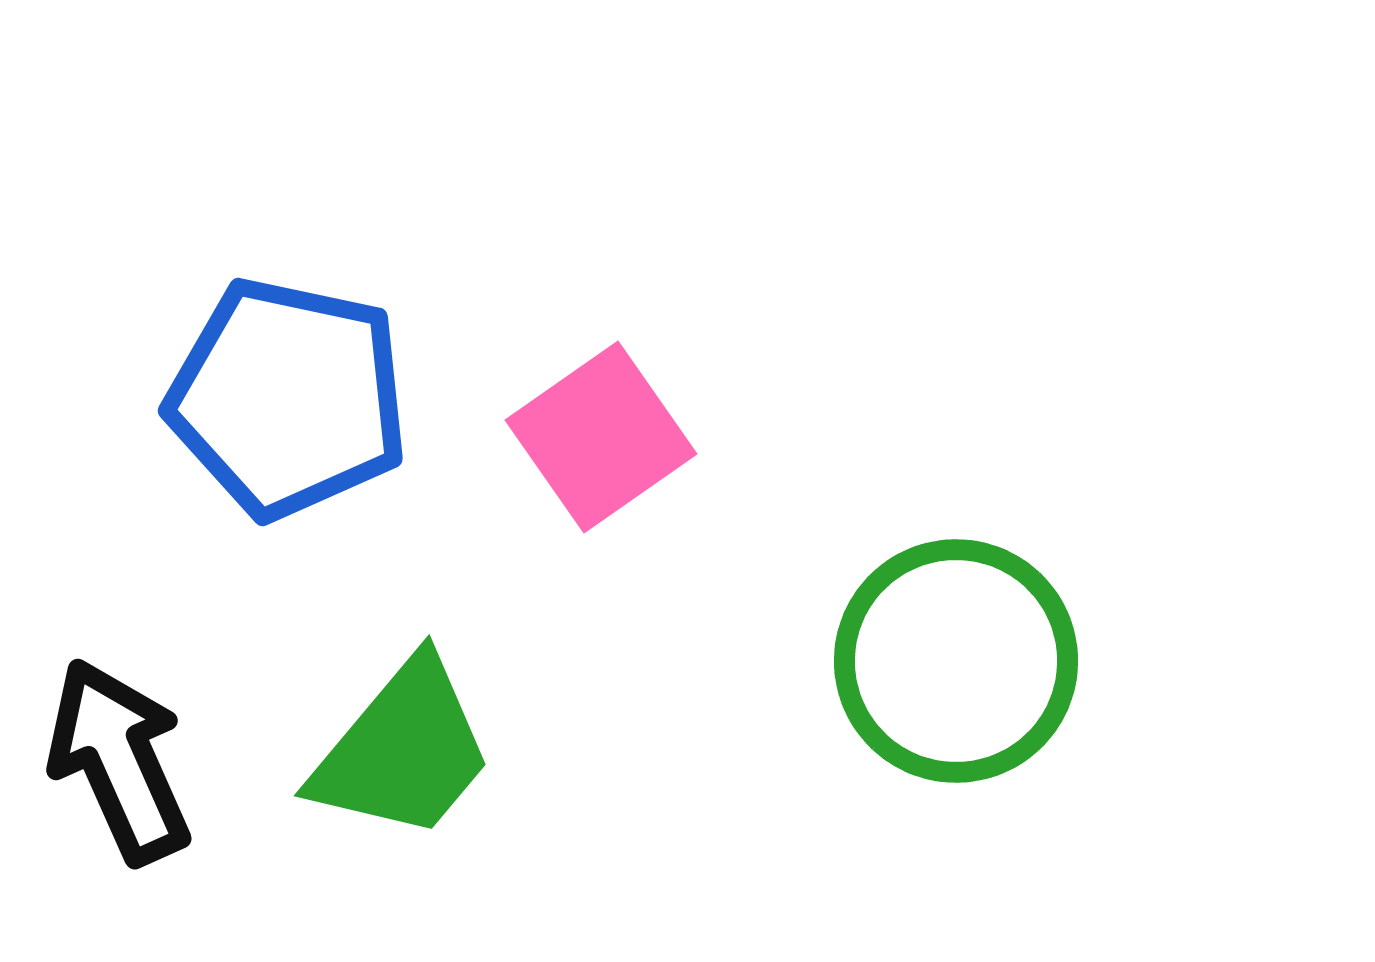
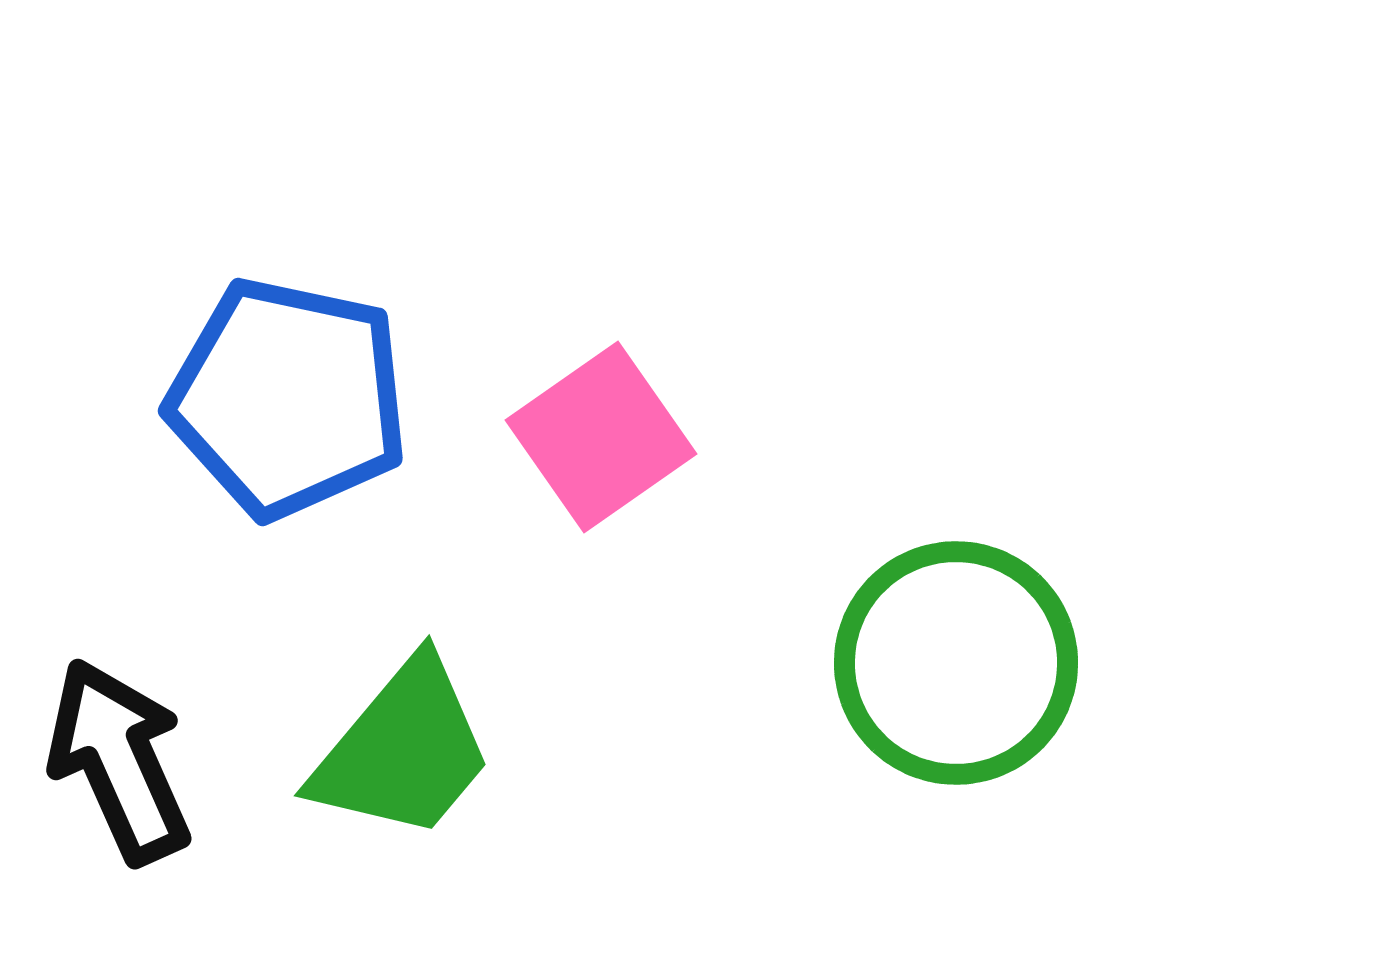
green circle: moved 2 px down
